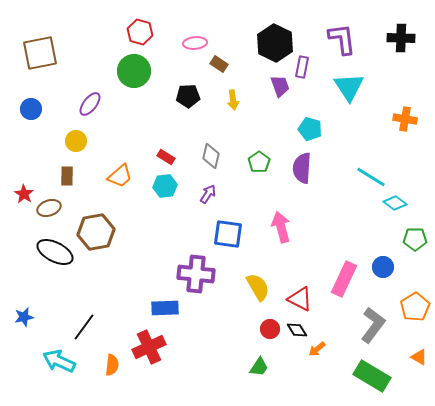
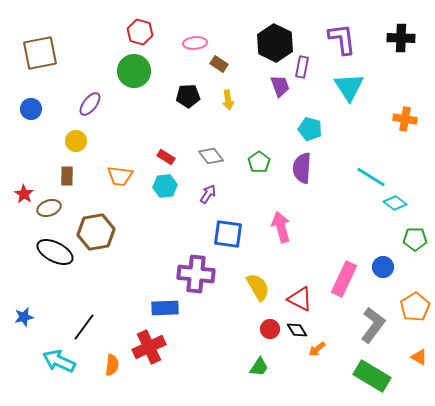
yellow arrow at (233, 100): moved 5 px left
gray diamond at (211, 156): rotated 50 degrees counterclockwise
orange trapezoid at (120, 176): rotated 48 degrees clockwise
